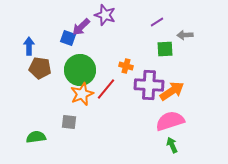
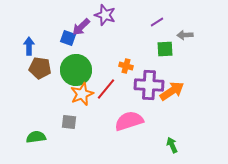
green circle: moved 4 px left
pink semicircle: moved 41 px left
